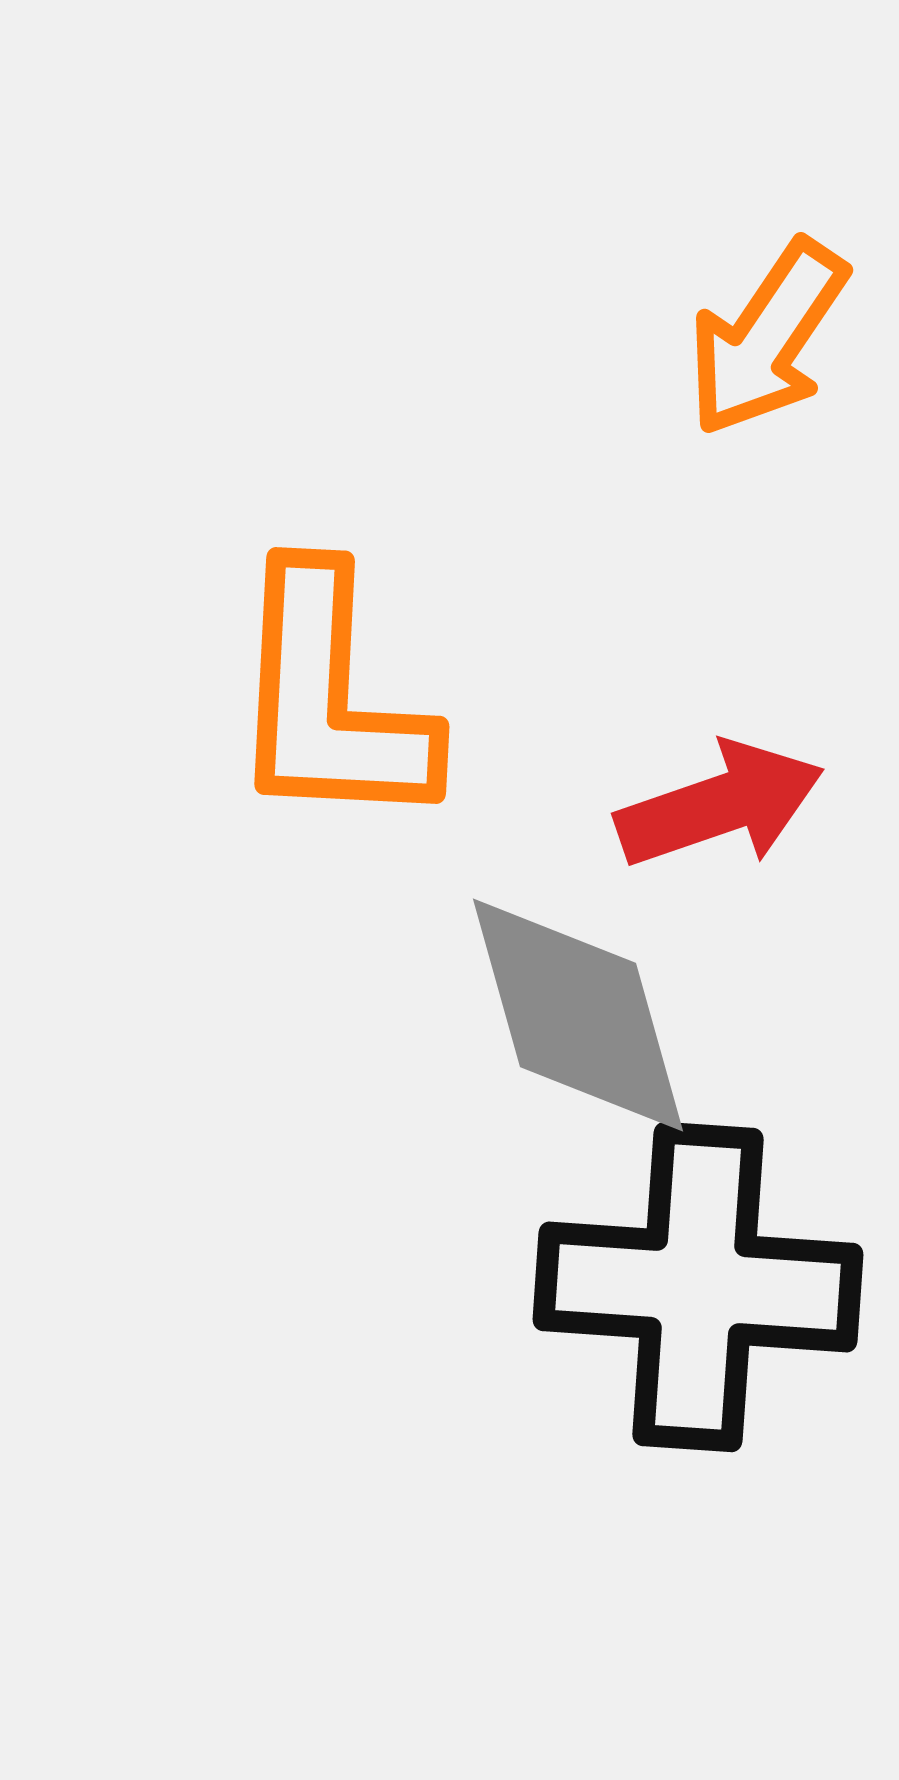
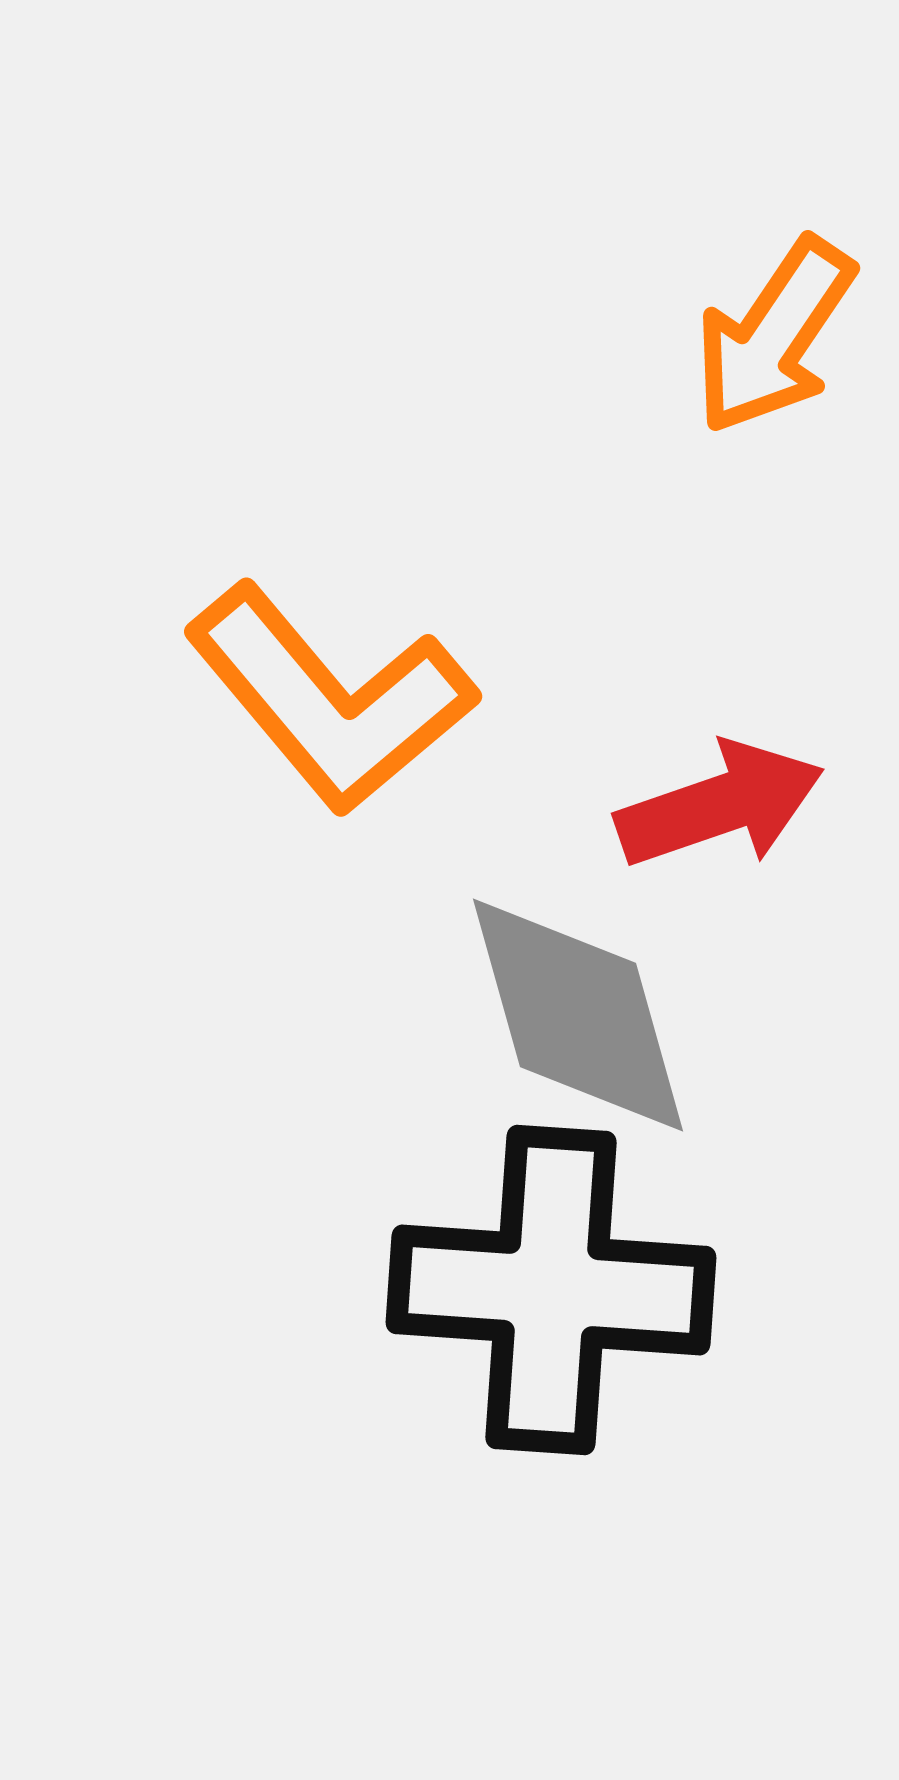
orange arrow: moved 7 px right, 2 px up
orange L-shape: rotated 43 degrees counterclockwise
black cross: moved 147 px left, 3 px down
